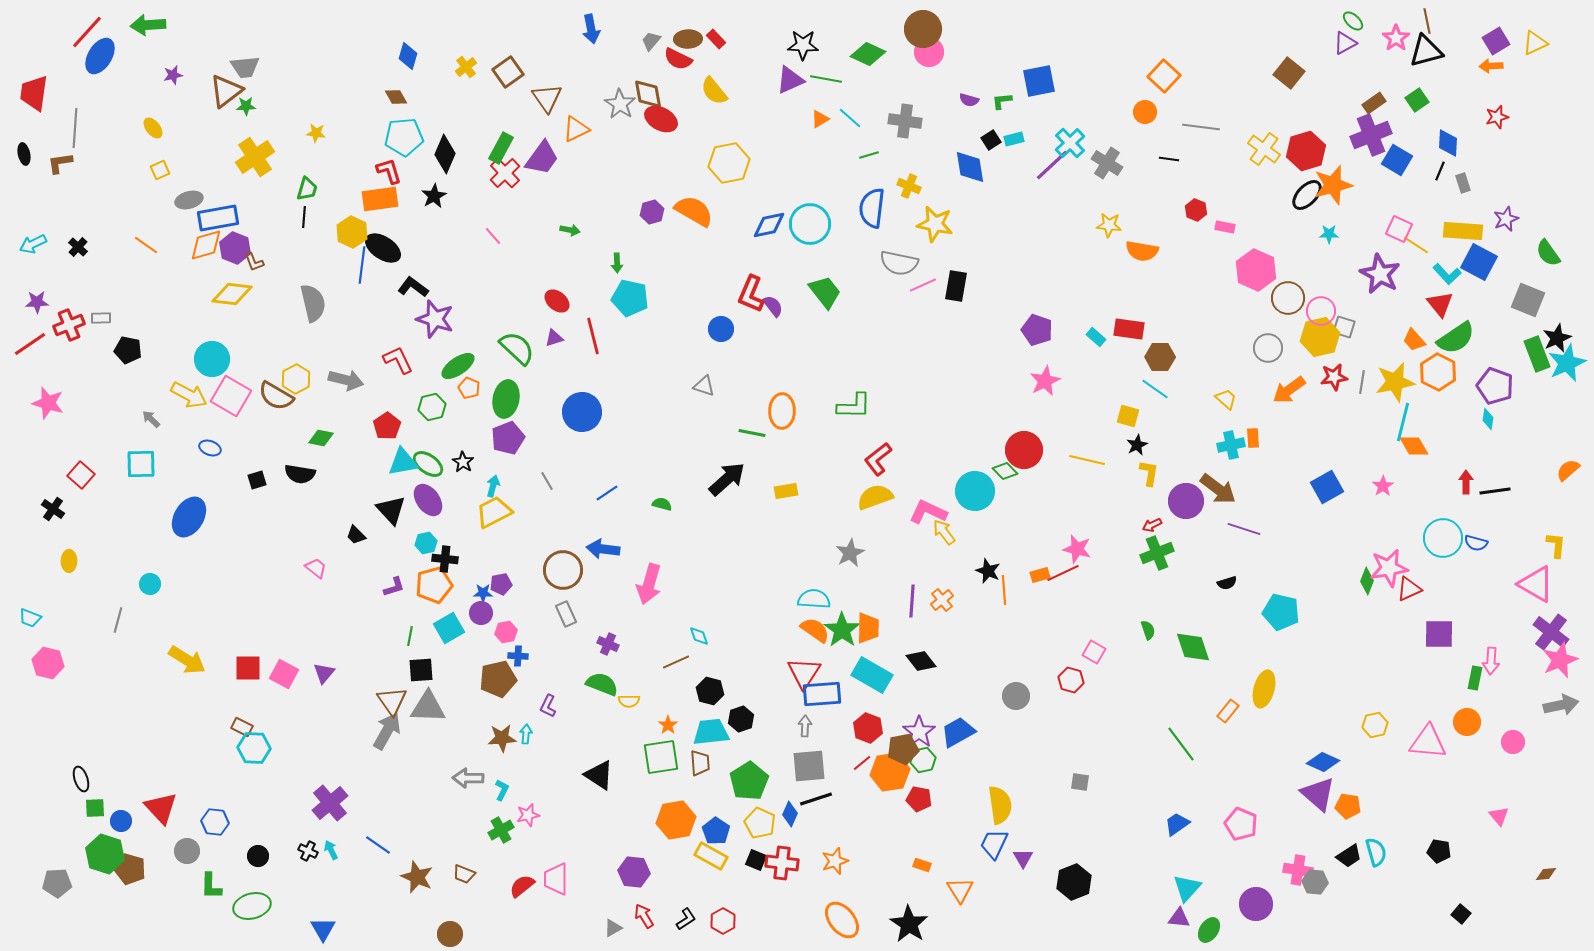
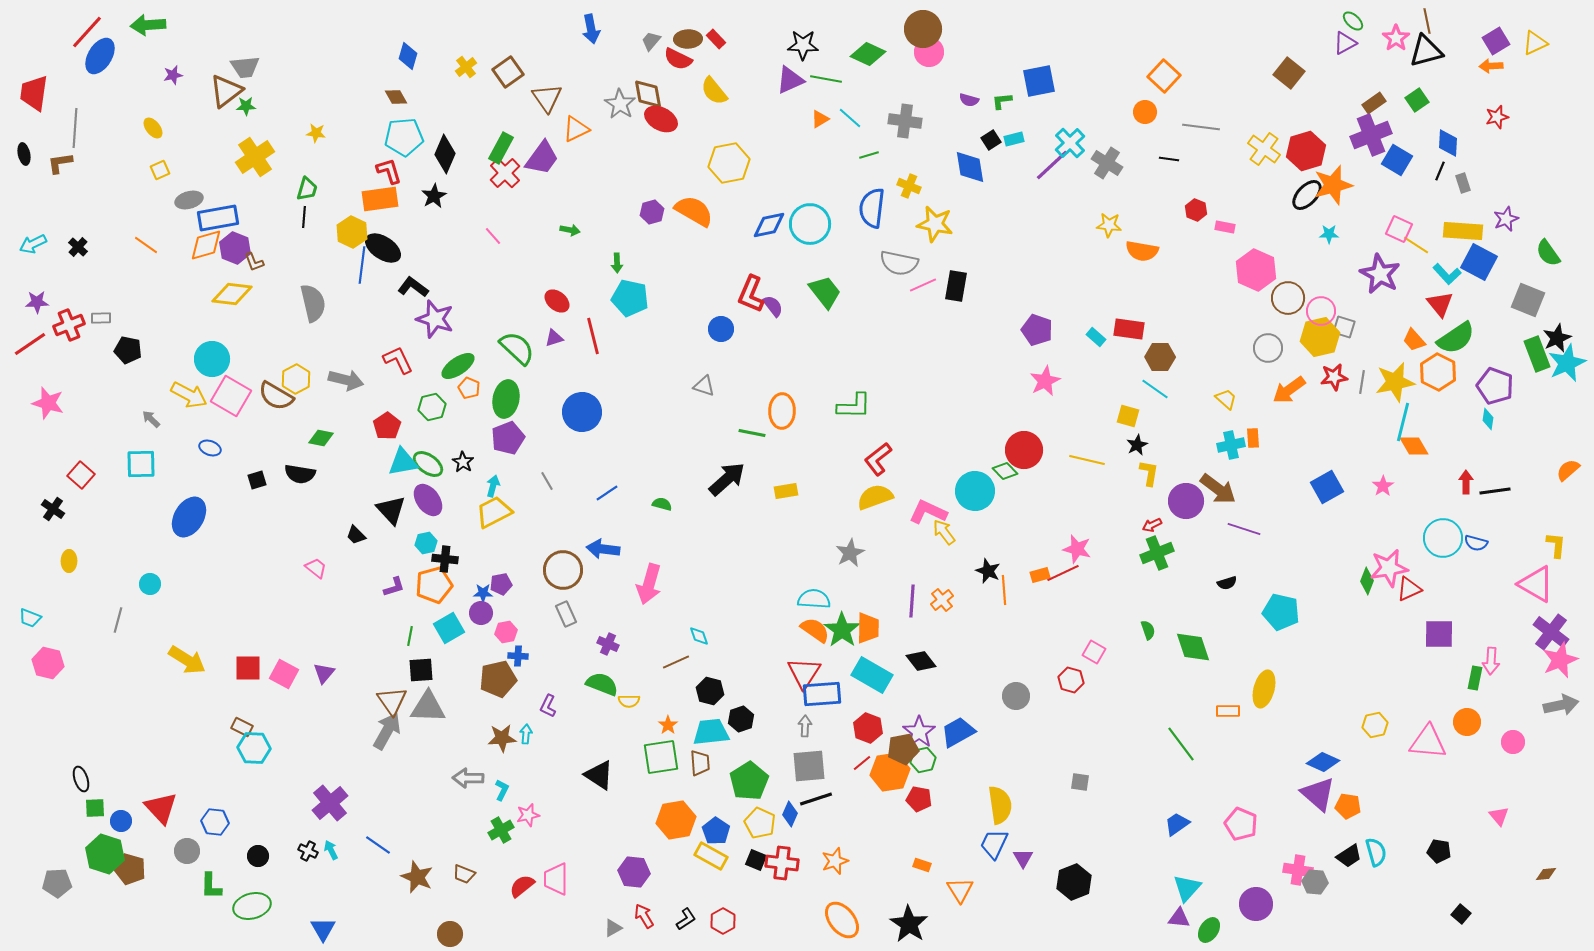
orange rectangle at (1228, 711): rotated 50 degrees clockwise
